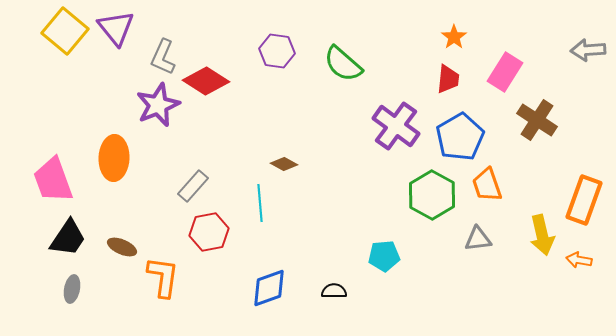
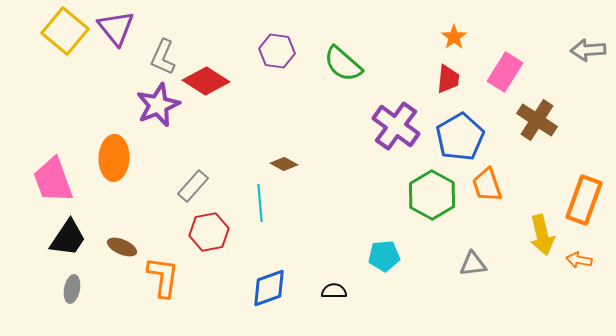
gray triangle: moved 5 px left, 25 px down
